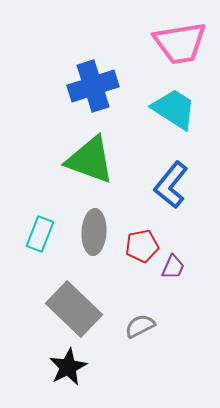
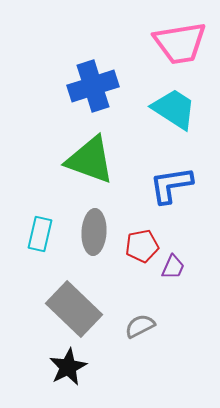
blue L-shape: rotated 42 degrees clockwise
cyan rectangle: rotated 8 degrees counterclockwise
